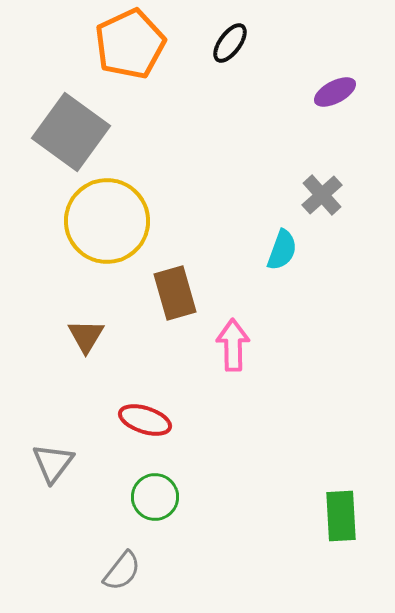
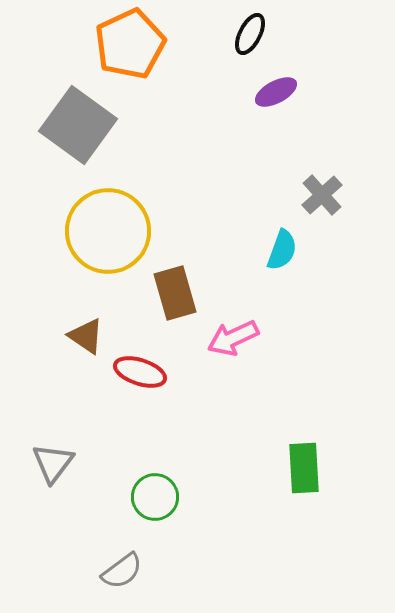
black ellipse: moved 20 px right, 9 px up; rotated 9 degrees counterclockwise
purple ellipse: moved 59 px left
gray square: moved 7 px right, 7 px up
yellow circle: moved 1 px right, 10 px down
brown triangle: rotated 27 degrees counterclockwise
pink arrow: moved 7 px up; rotated 114 degrees counterclockwise
red ellipse: moved 5 px left, 48 px up
green rectangle: moved 37 px left, 48 px up
gray semicircle: rotated 15 degrees clockwise
